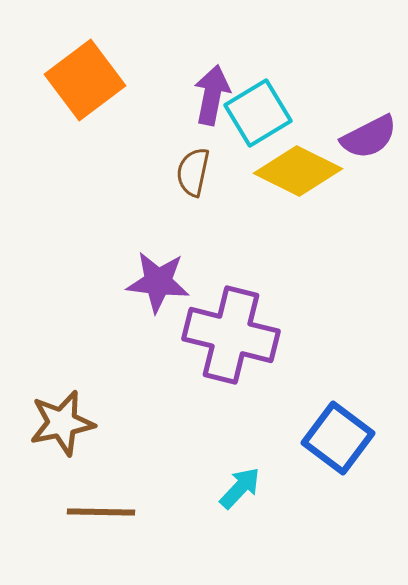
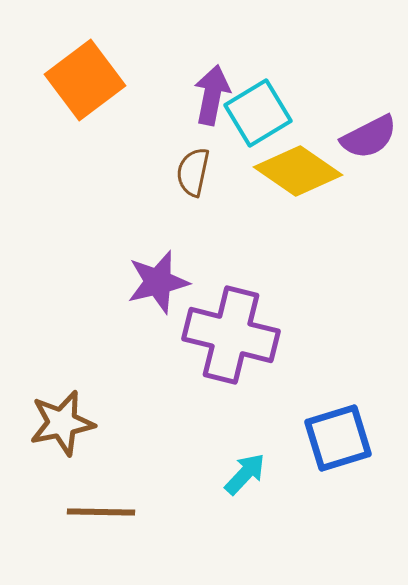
yellow diamond: rotated 8 degrees clockwise
purple star: rotated 20 degrees counterclockwise
blue square: rotated 36 degrees clockwise
cyan arrow: moved 5 px right, 14 px up
